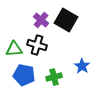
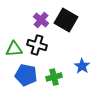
blue pentagon: moved 2 px right
